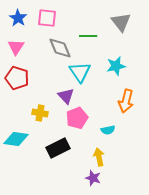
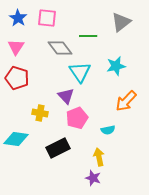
gray triangle: rotated 30 degrees clockwise
gray diamond: rotated 15 degrees counterclockwise
orange arrow: rotated 30 degrees clockwise
